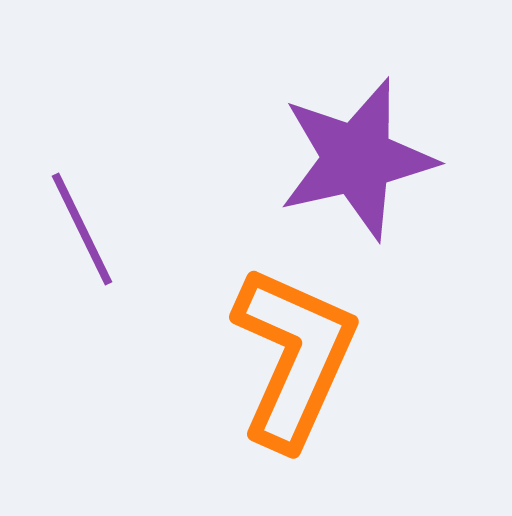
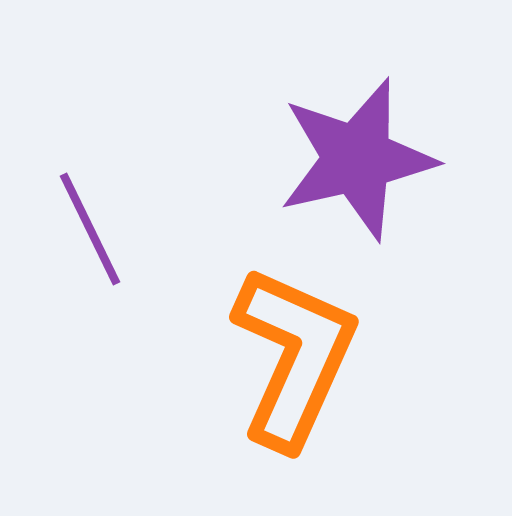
purple line: moved 8 px right
